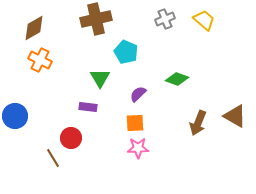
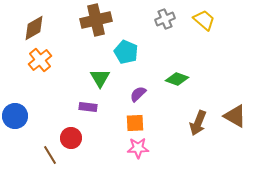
brown cross: moved 1 px down
orange cross: rotated 25 degrees clockwise
brown line: moved 3 px left, 3 px up
